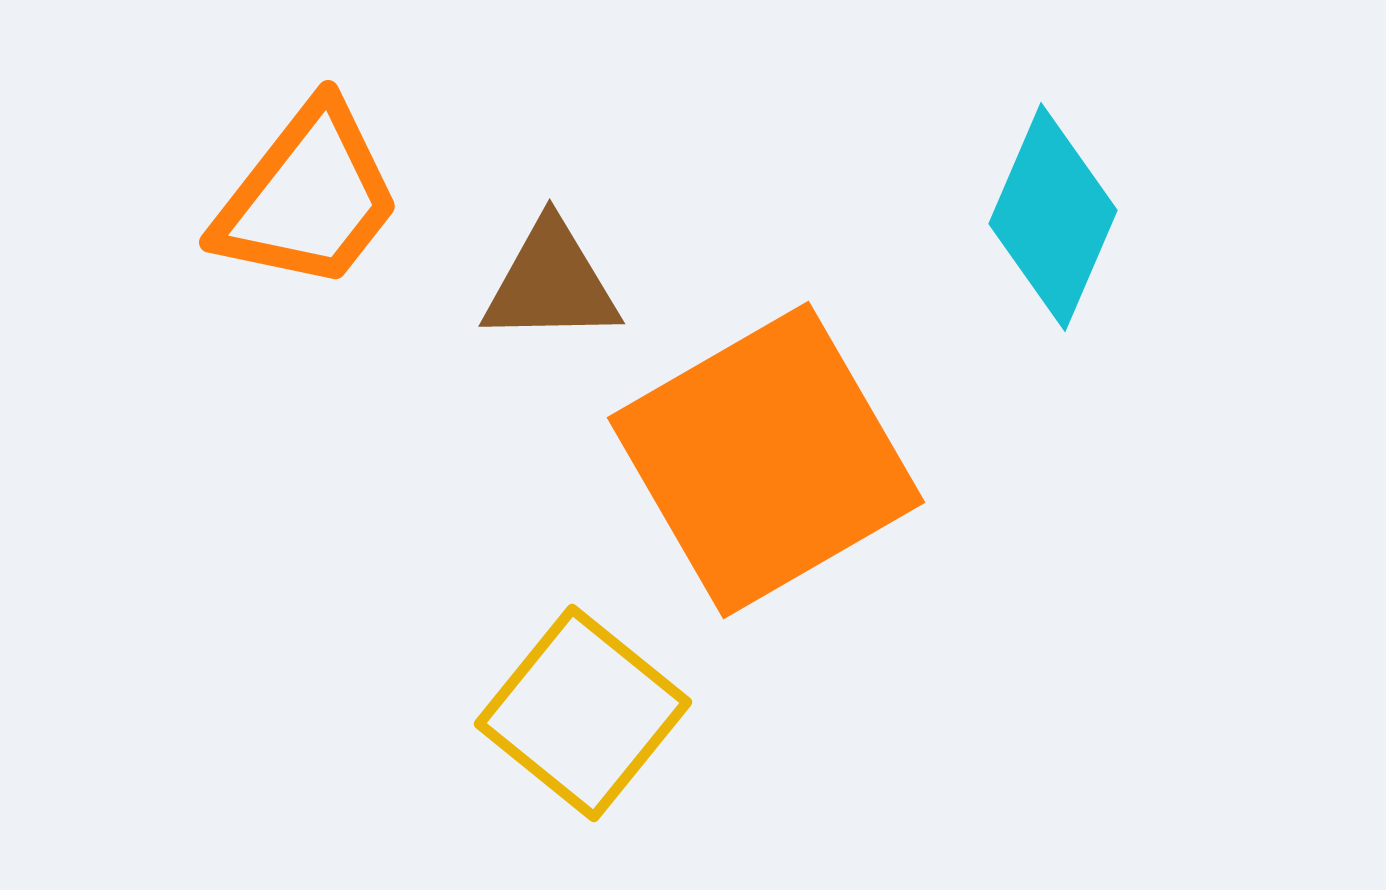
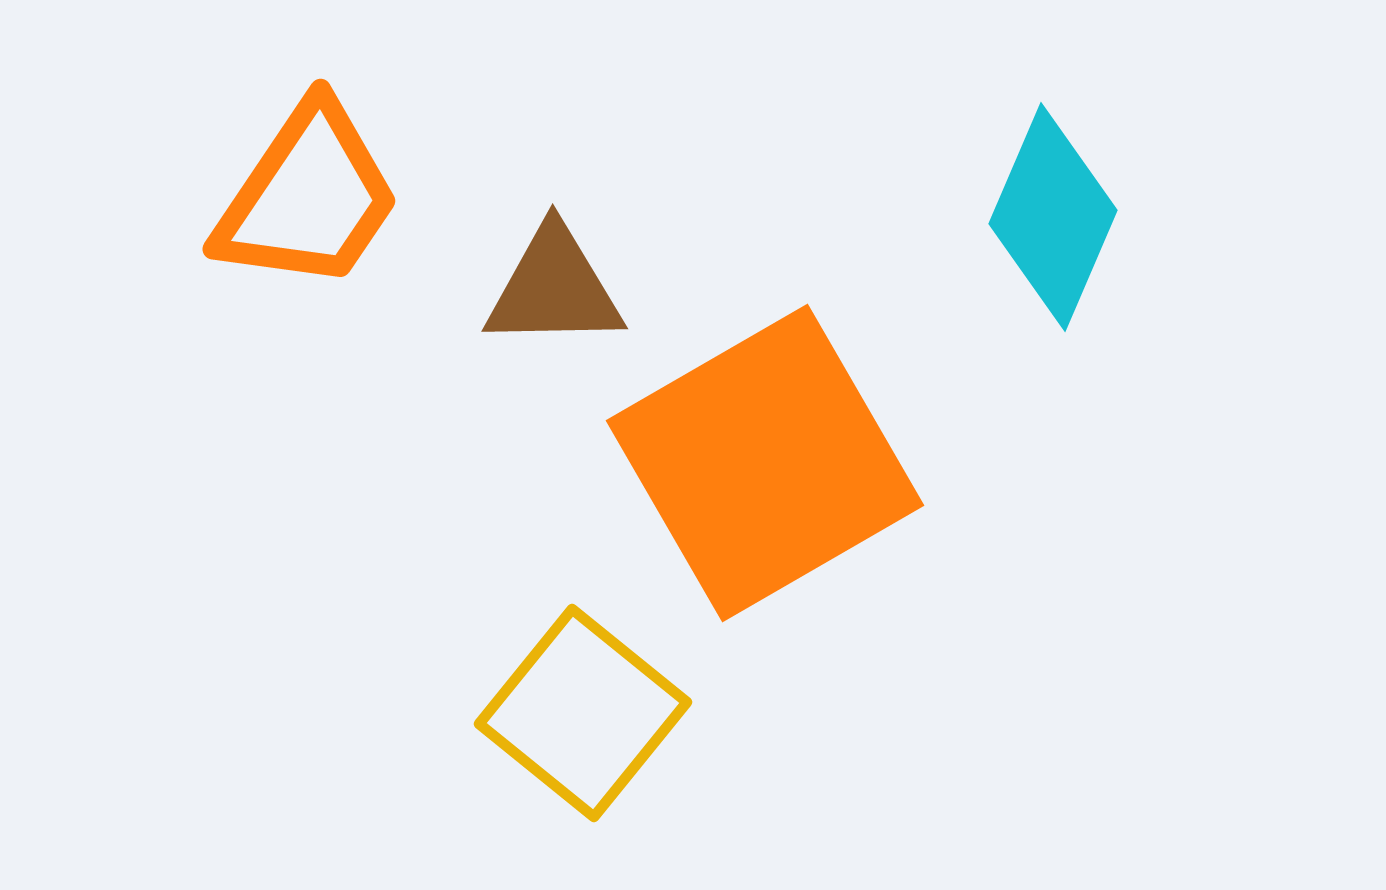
orange trapezoid: rotated 4 degrees counterclockwise
brown triangle: moved 3 px right, 5 px down
orange square: moved 1 px left, 3 px down
